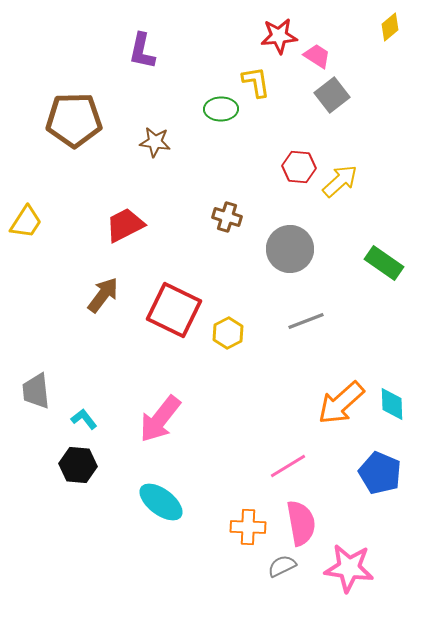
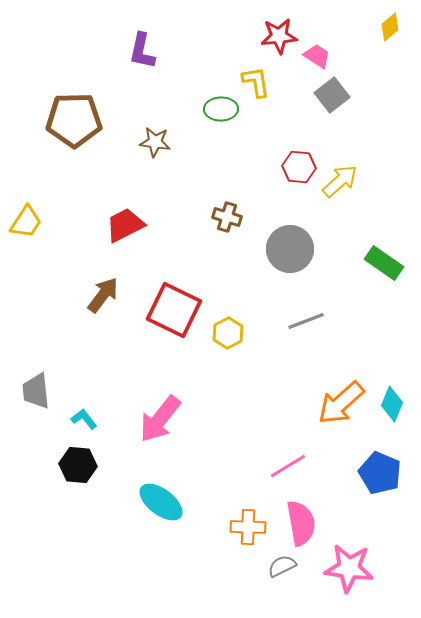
cyan diamond: rotated 24 degrees clockwise
